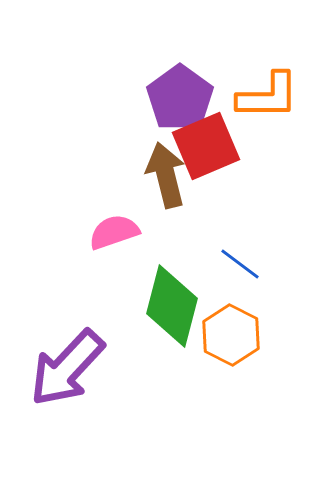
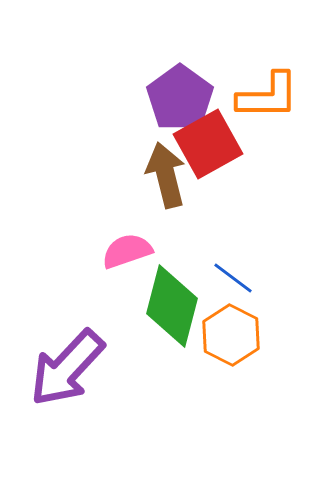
red square: moved 2 px right, 2 px up; rotated 6 degrees counterclockwise
pink semicircle: moved 13 px right, 19 px down
blue line: moved 7 px left, 14 px down
